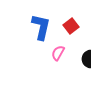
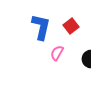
pink semicircle: moved 1 px left
